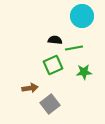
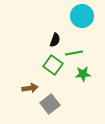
black semicircle: rotated 104 degrees clockwise
green line: moved 5 px down
green square: rotated 30 degrees counterclockwise
green star: moved 1 px left, 2 px down
